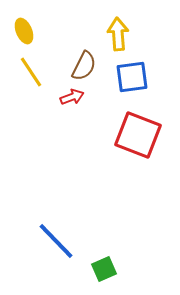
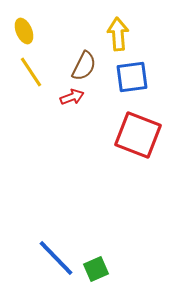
blue line: moved 17 px down
green square: moved 8 px left
